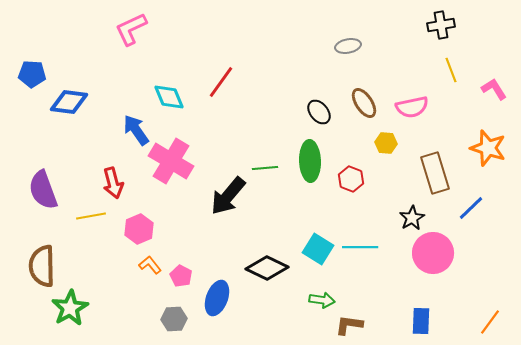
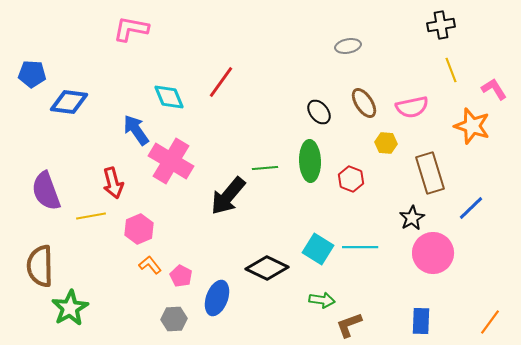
pink L-shape at (131, 29): rotated 36 degrees clockwise
orange star at (488, 148): moved 16 px left, 22 px up
brown rectangle at (435, 173): moved 5 px left
purple semicircle at (43, 190): moved 3 px right, 1 px down
brown semicircle at (42, 266): moved 2 px left
brown L-shape at (349, 325): rotated 28 degrees counterclockwise
